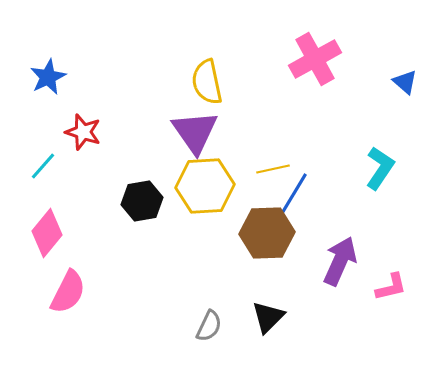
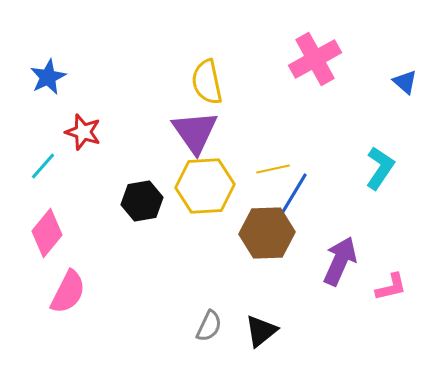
black triangle: moved 7 px left, 14 px down; rotated 6 degrees clockwise
